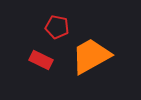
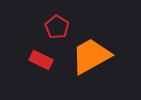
red pentagon: rotated 20 degrees clockwise
